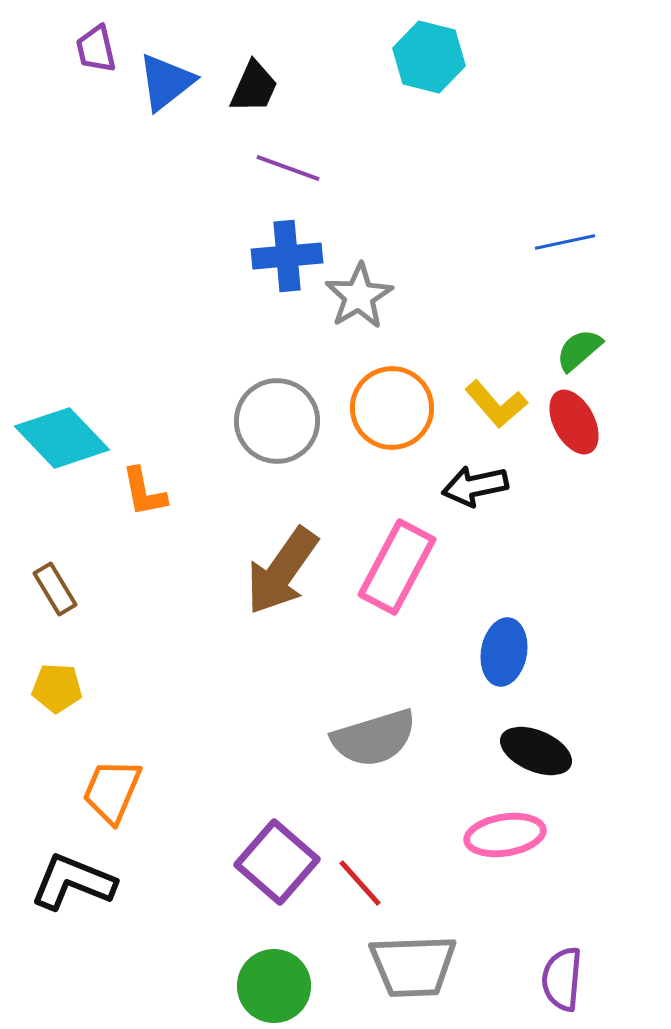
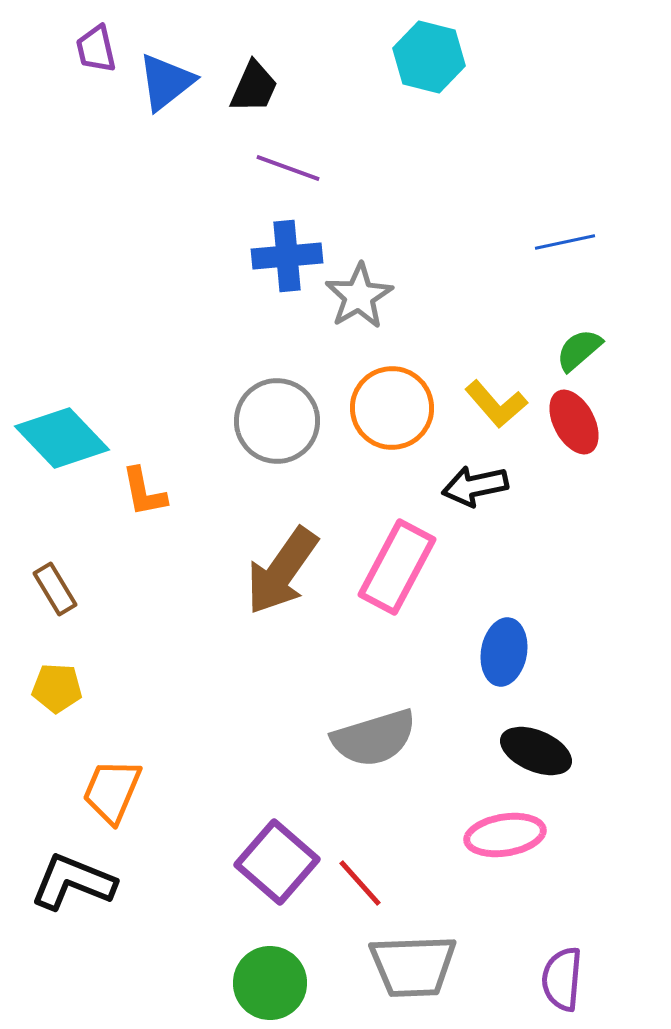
green circle: moved 4 px left, 3 px up
